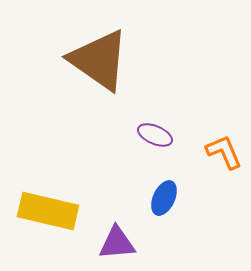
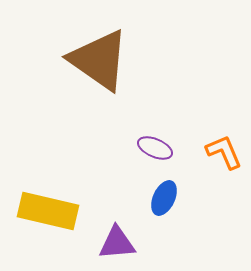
purple ellipse: moved 13 px down
